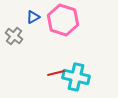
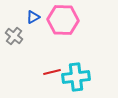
pink hexagon: rotated 16 degrees counterclockwise
red line: moved 4 px left, 1 px up
cyan cross: rotated 20 degrees counterclockwise
